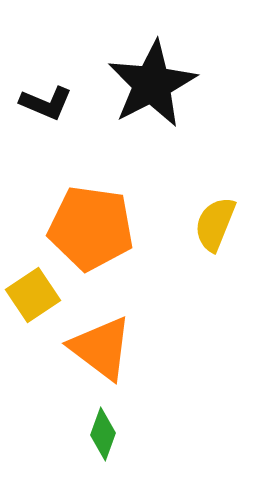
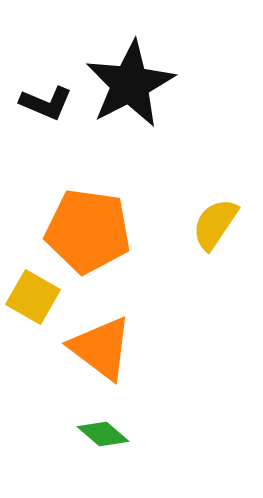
black star: moved 22 px left
yellow semicircle: rotated 12 degrees clockwise
orange pentagon: moved 3 px left, 3 px down
yellow square: moved 2 px down; rotated 26 degrees counterclockwise
green diamond: rotated 69 degrees counterclockwise
